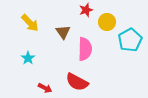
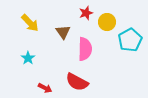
red star: moved 3 px down
